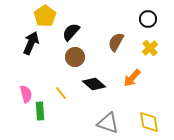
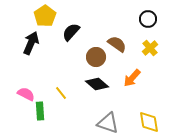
brown semicircle: moved 1 px right, 2 px down; rotated 96 degrees clockwise
brown circle: moved 21 px right
black diamond: moved 3 px right
pink semicircle: rotated 48 degrees counterclockwise
